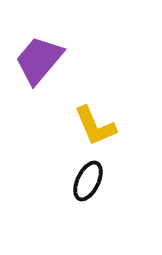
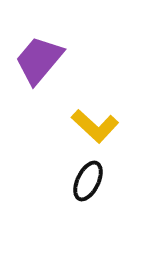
yellow L-shape: rotated 24 degrees counterclockwise
